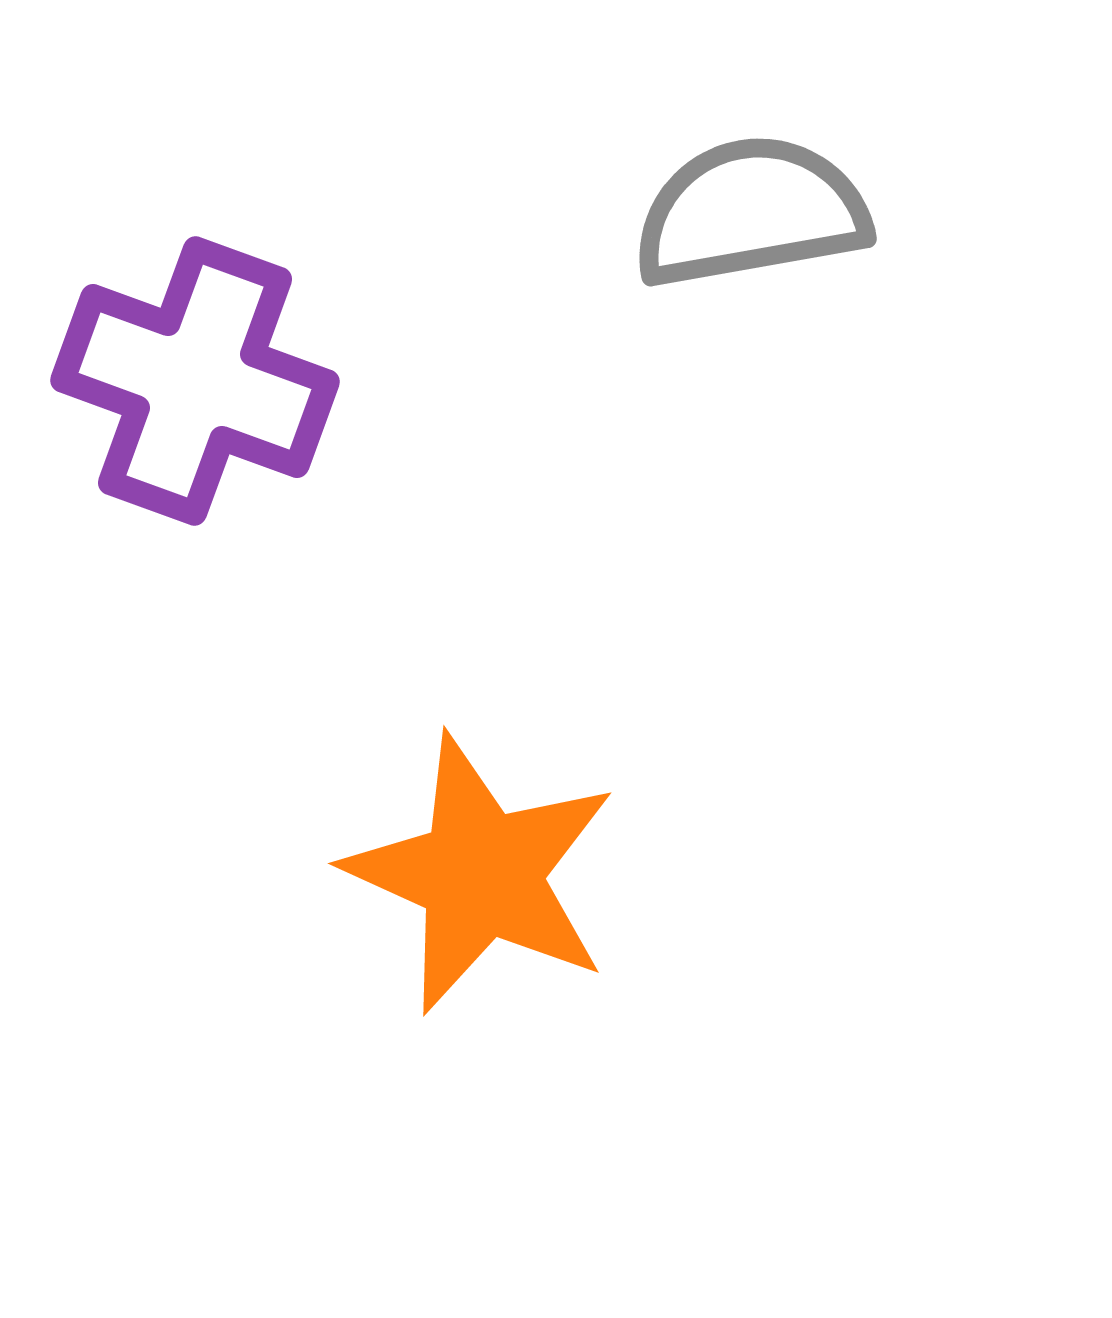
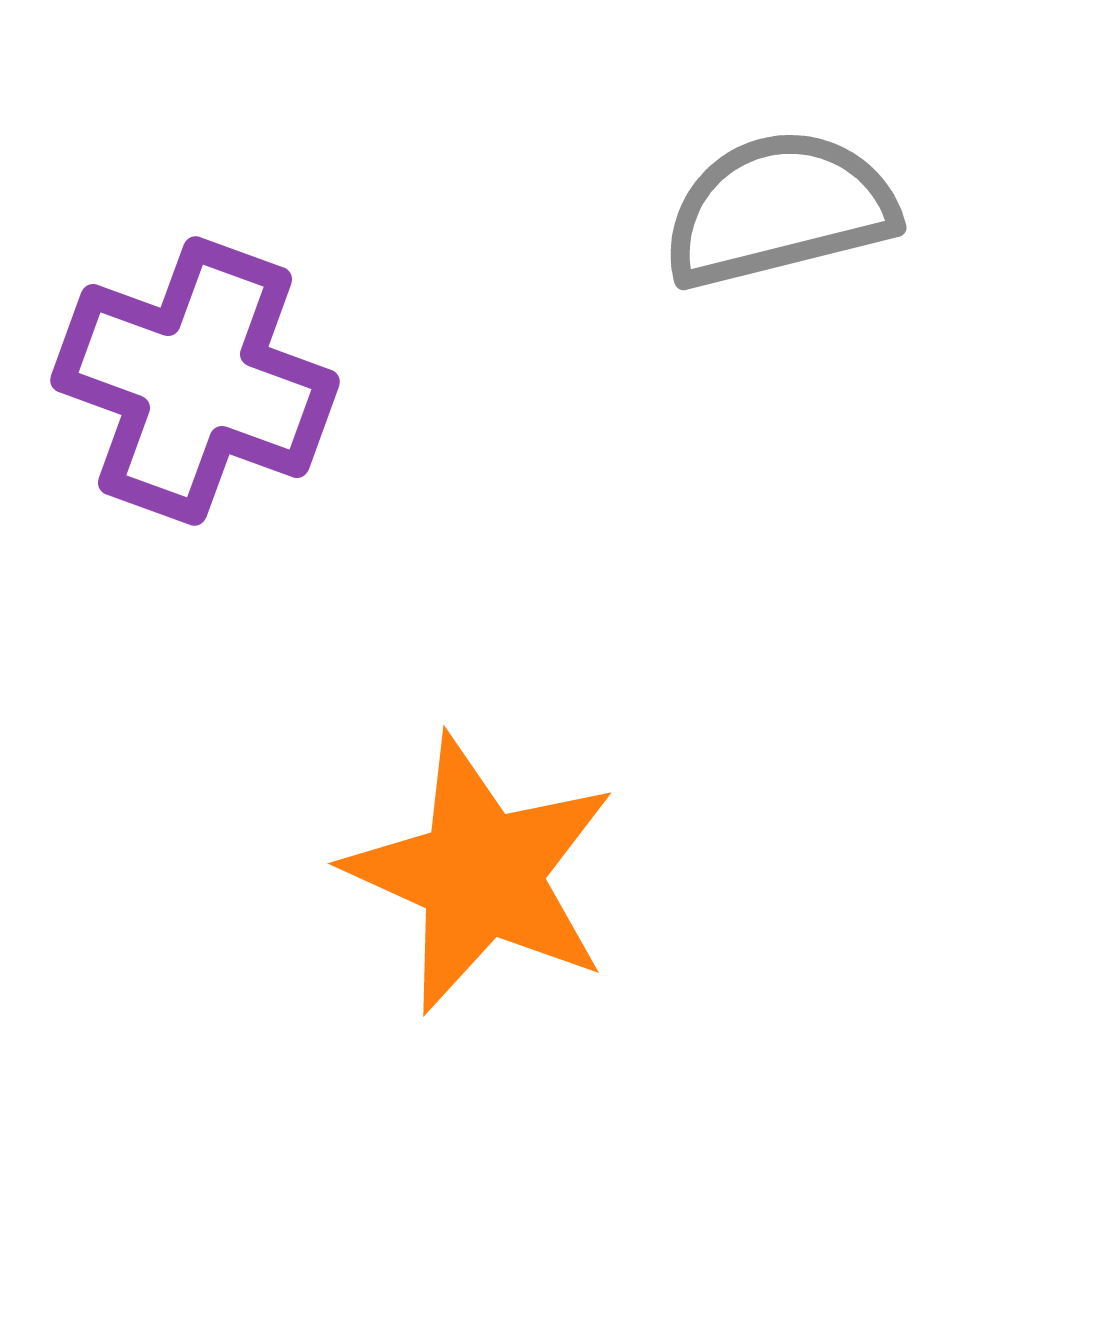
gray semicircle: moved 28 px right, 3 px up; rotated 4 degrees counterclockwise
